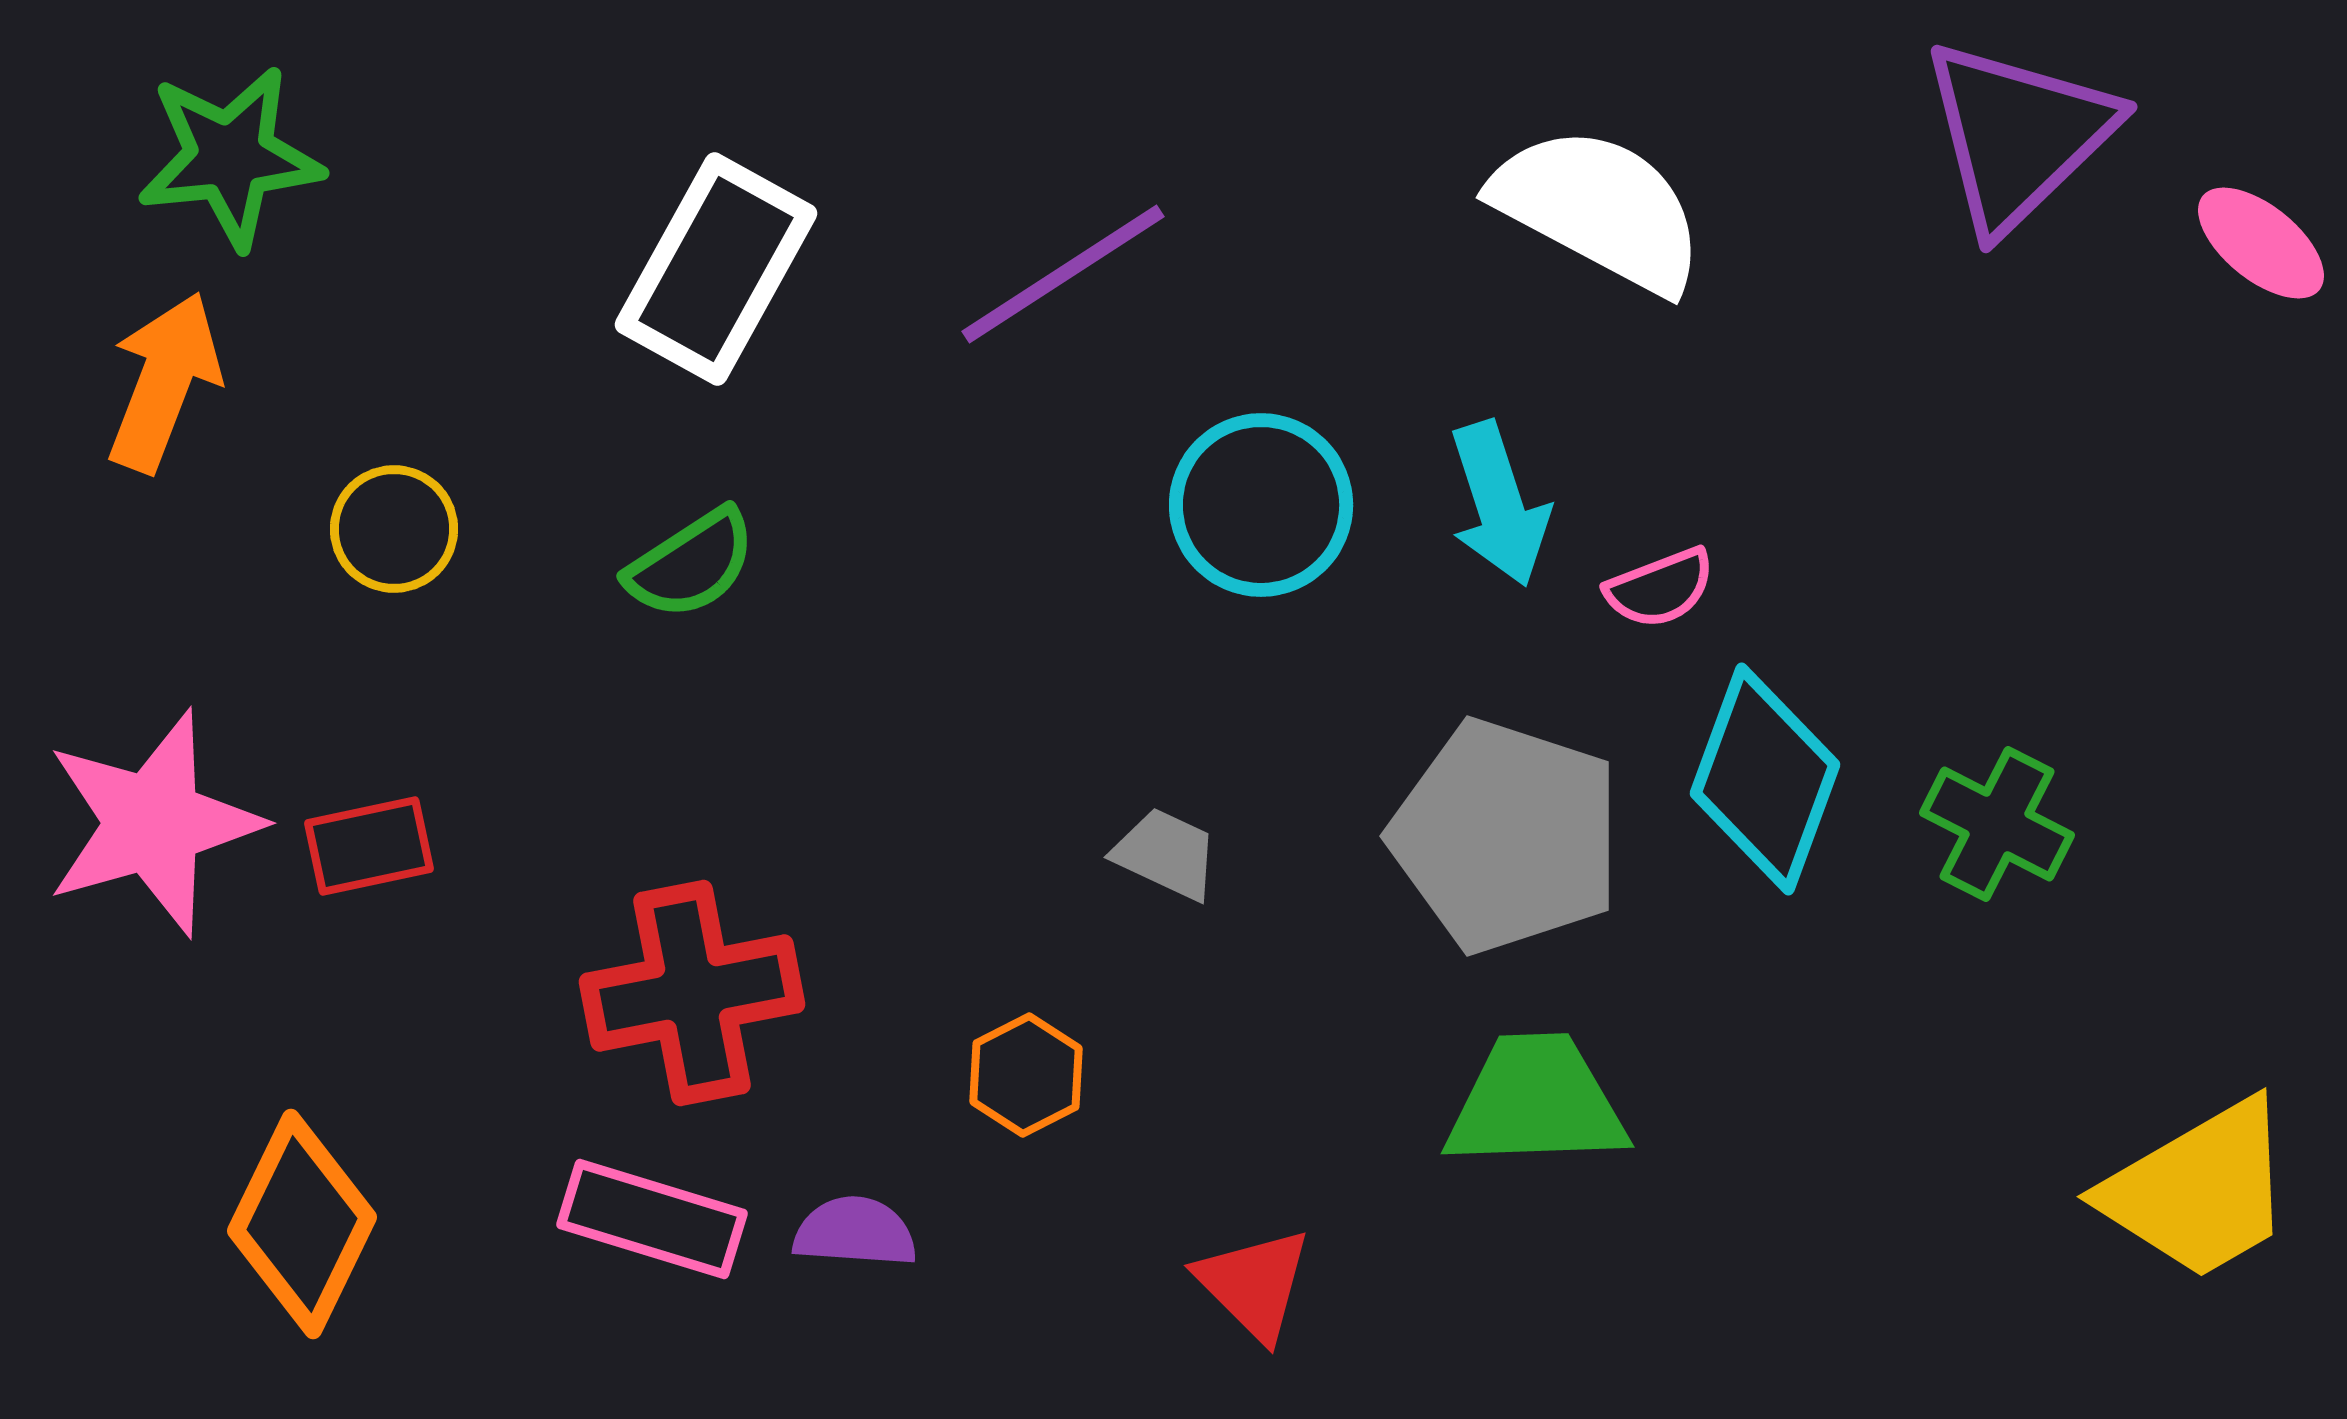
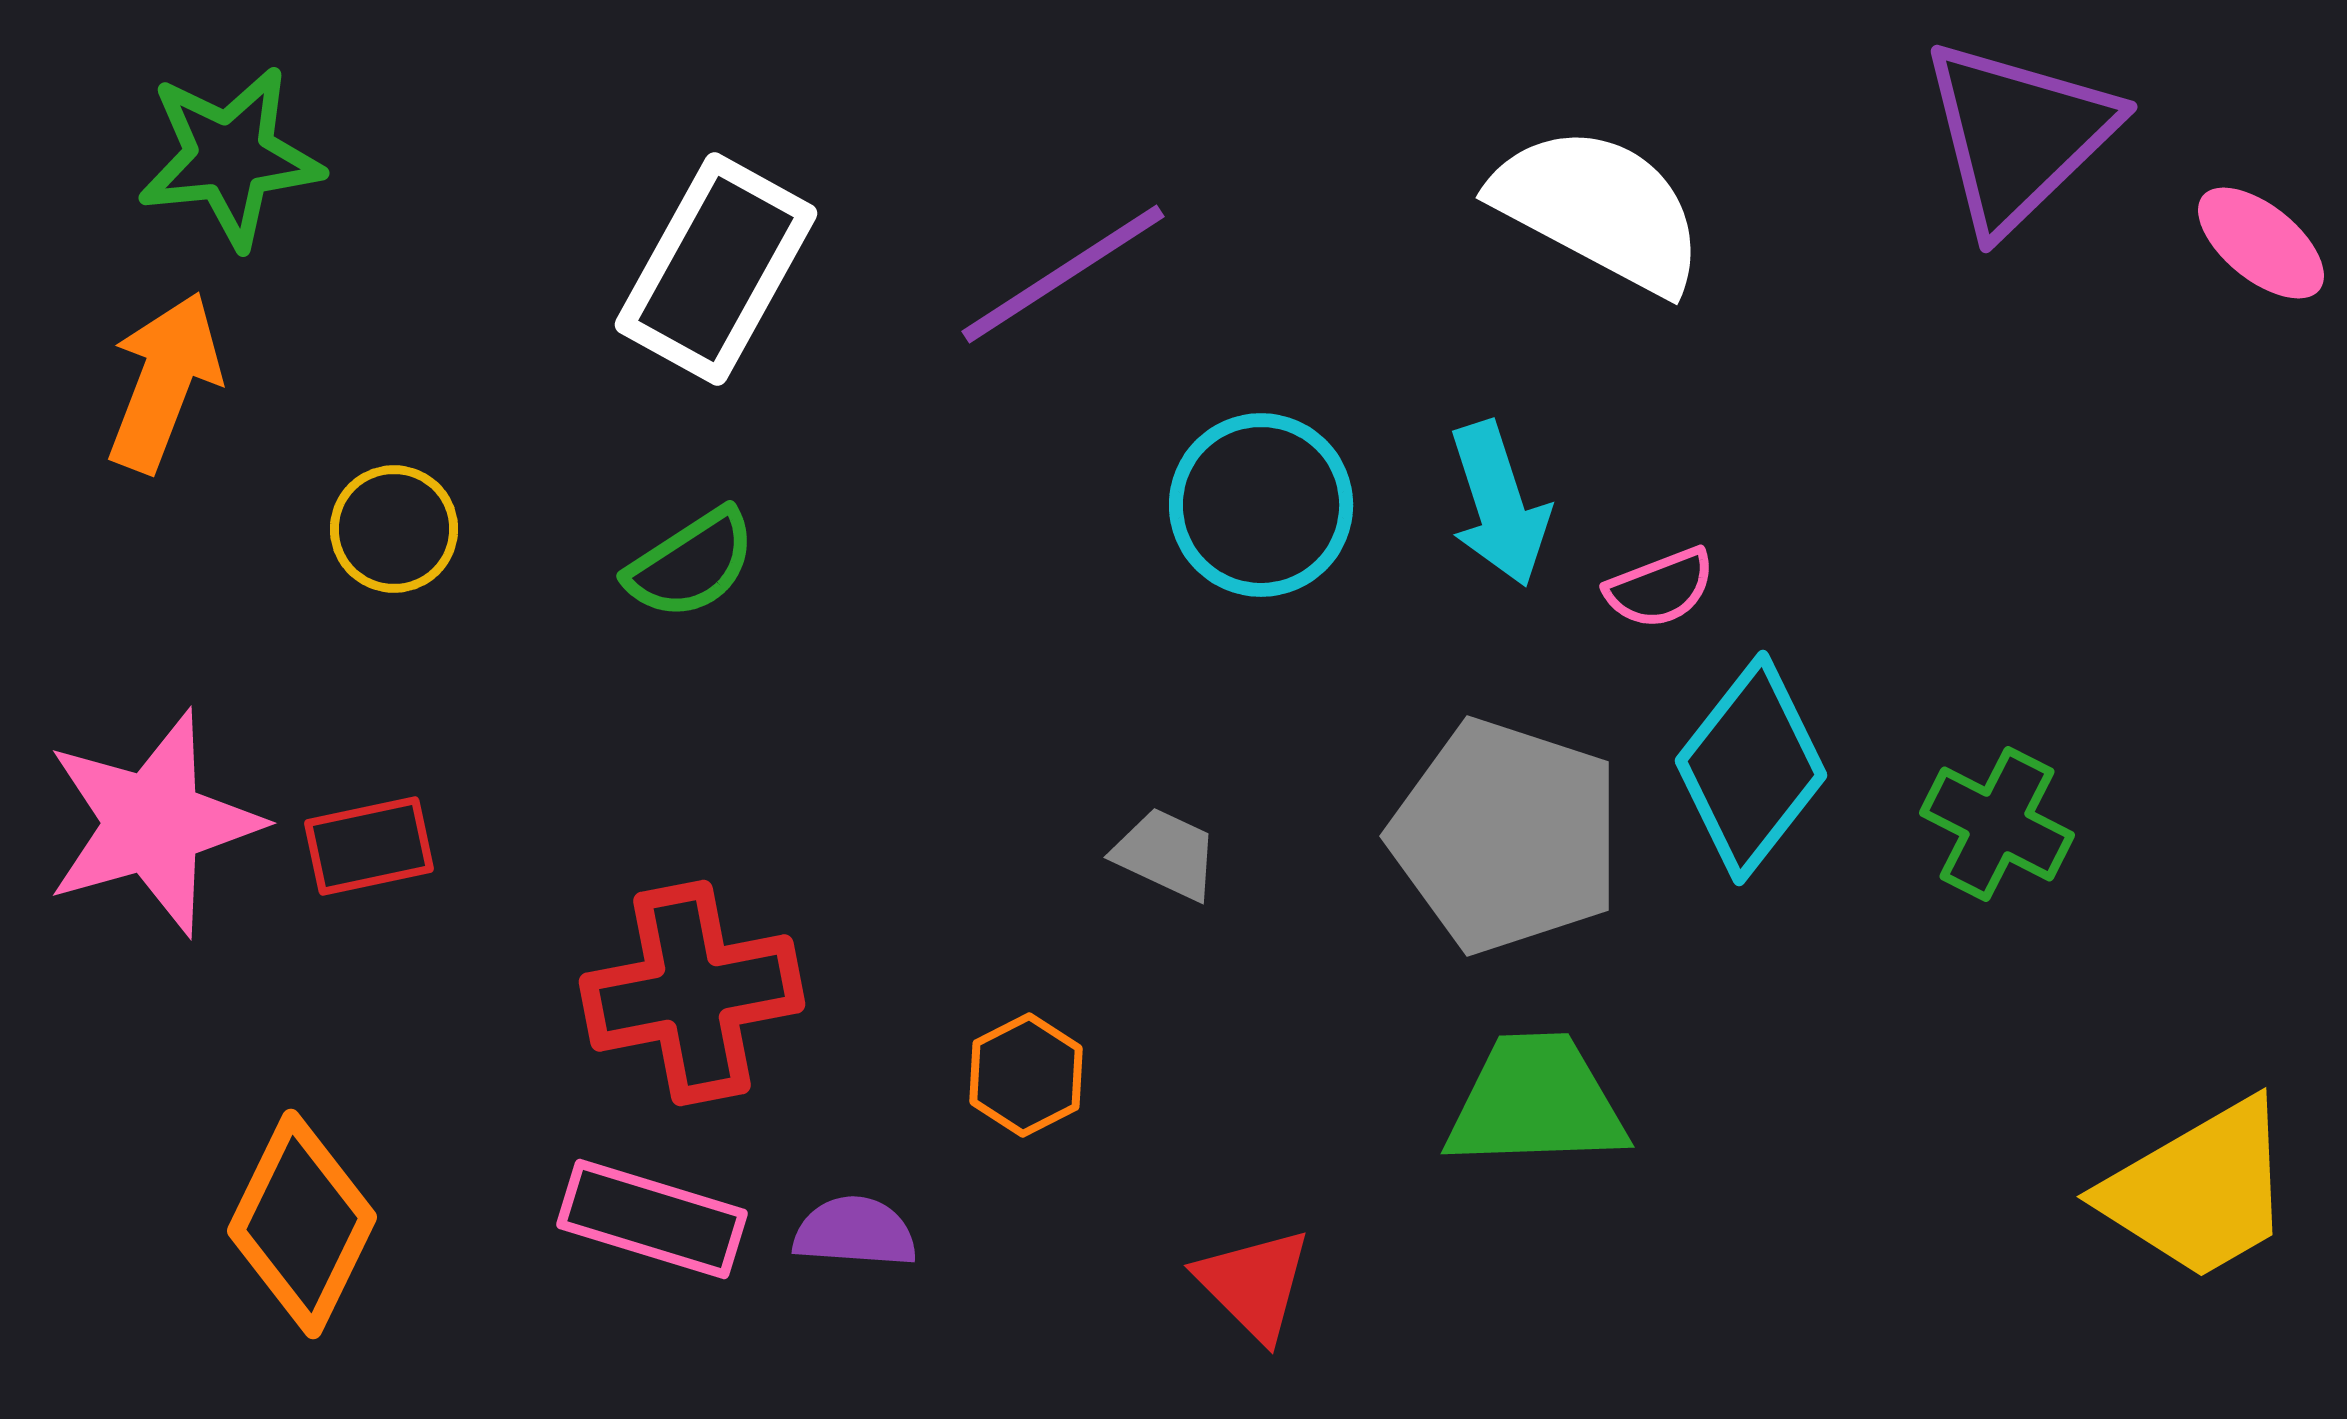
cyan diamond: moved 14 px left, 11 px up; rotated 18 degrees clockwise
